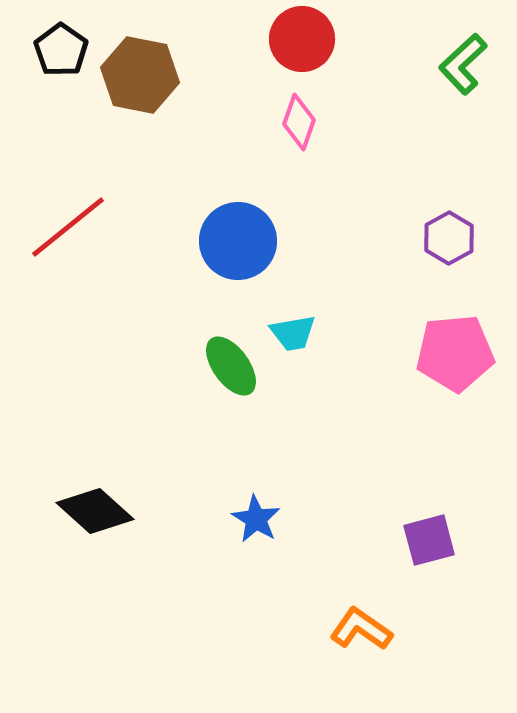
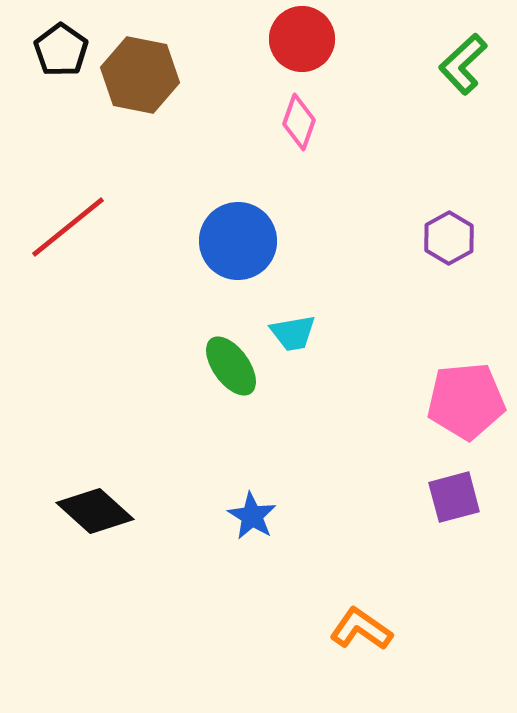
pink pentagon: moved 11 px right, 48 px down
blue star: moved 4 px left, 3 px up
purple square: moved 25 px right, 43 px up
